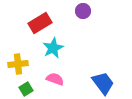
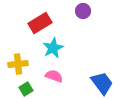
pink semicircle: moved 1 px left, 3 px up
blue trapezoid: moved 1 px left
